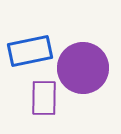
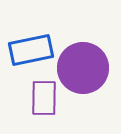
blue rectangle: moved 1 px right, 1 px up
